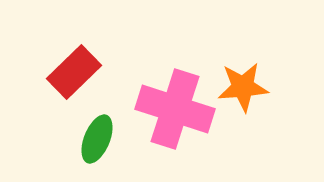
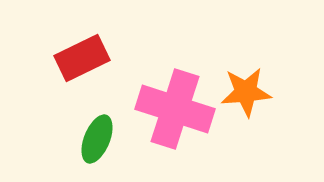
red rectangle: moved 8 px right, 14 px up; rotated 18 degrees clockwise
orange star: moved 3 px right, 5 px down
